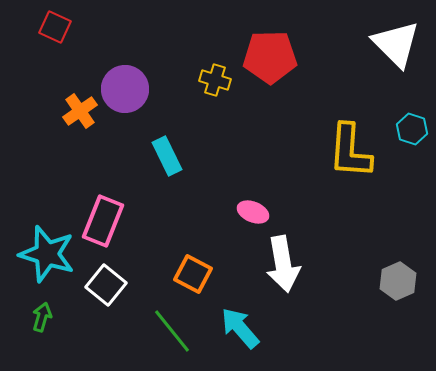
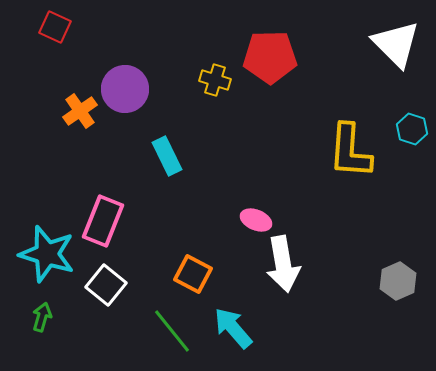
pink ellipse: moved 3 px right, 8 px down
cyan arrow: moved 7 px left
